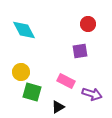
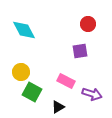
green square: rotated 12 degrees clockwise
